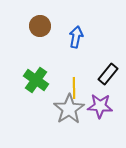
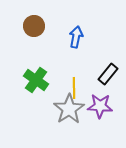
brown circle: moved 6 px left
